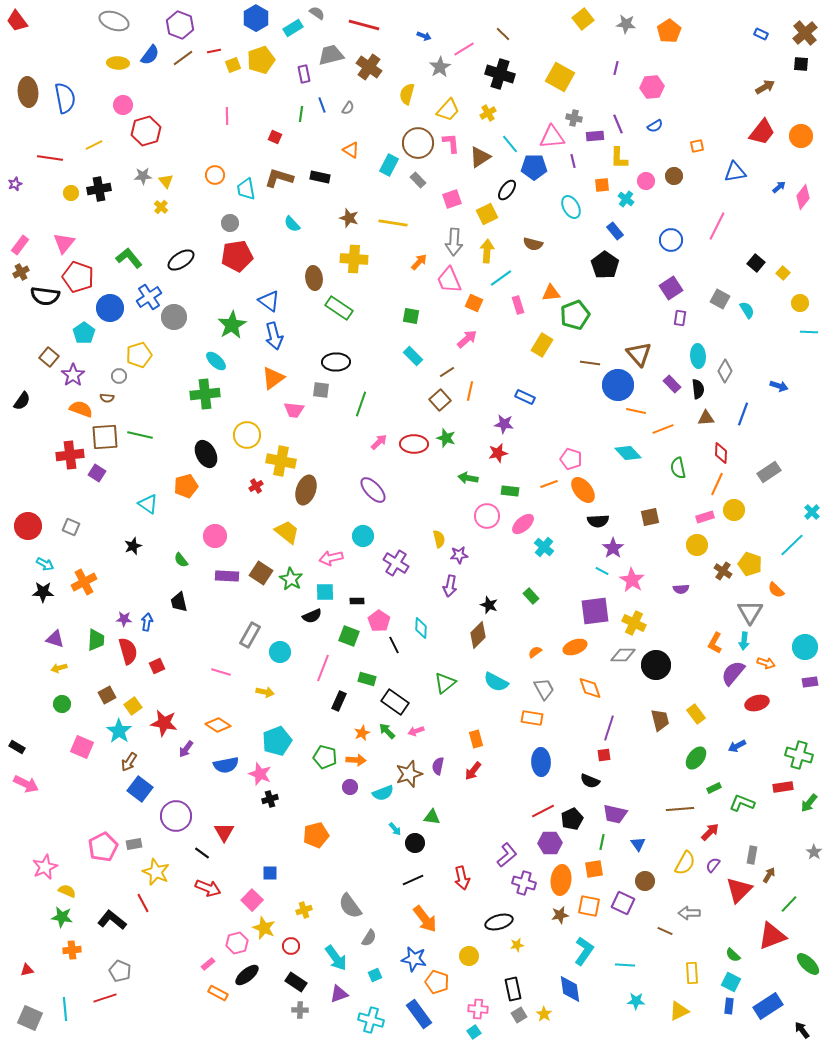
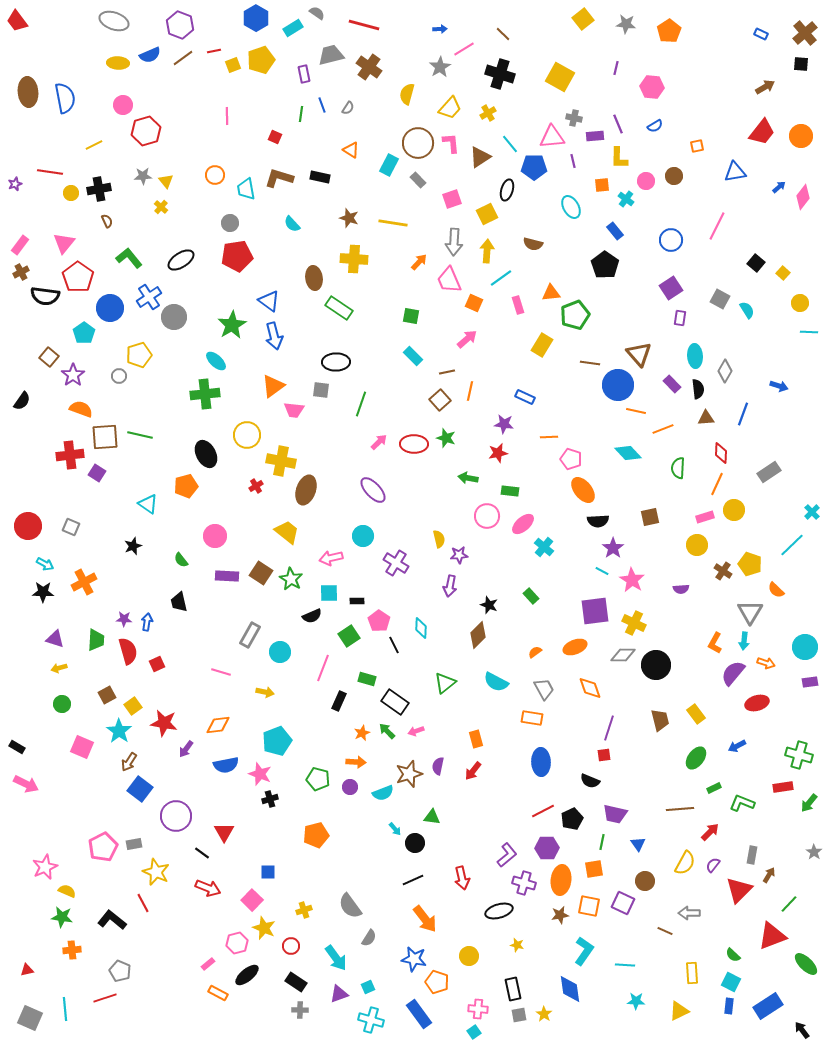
blue arrow at (424, 36): moved 16 px right, 7 px up; rotated 24 degrees counterclockwise
blue semicircle at (150, 55): rotated 30 degrees clockwise
pink hexagon at (652, 87): rotated 10 degrees clockwise
yellow trapezoid at (448, 110): moved 2 px right, 2 px up
red line at (50, 158): moved 14 px down
black ellipse at (507, 190): rotated 20 degrees counterclockwise
red pentagon at (78, 277): rotated 16 degrees clockwise
cyan ellipse at (698, 356): moved 3 px left
brown line at (447, 372): rotated 21 degrees clockwise
orange triangle at (273, 378): moved 8 px down
brown semicircle at (107, 398): moved 177 px up; rotated 120 degrees counterclockwise
green semicircle at (678, 468): rotated 15 degrees clockwise
orange line at (549, 484): moved 47 px up; rotated 18 degrees clockwise
cyan square at (325, 592): moved 4 px right, 1 px down
green square at (349, 636): rotated 35 degrees clockwise
red square at (157, 666): moved 2 px up
orange diamond at (218, 725): rotated 40 degrees counterclockwise
green pentagon at (325, 757): moved 7 px left, 22 px down
orange arrow at (356, 760): moved 2 px down
purple hexagon at (550, 843): moved 3 px left, 5 px down
blue square at (270, 873): moved 2 px left, 1 px up
black ellipse at (499, 922): moved 11 px up
yellow star at (517, 945): rotated 24 degrees clockwise
green ellipse at (808, 964): moved 2 px left
cyan square at (375, 975): moved 7 px left, 12 px down
gray square at (519, 1015): rotated 21 degrees clockwise
